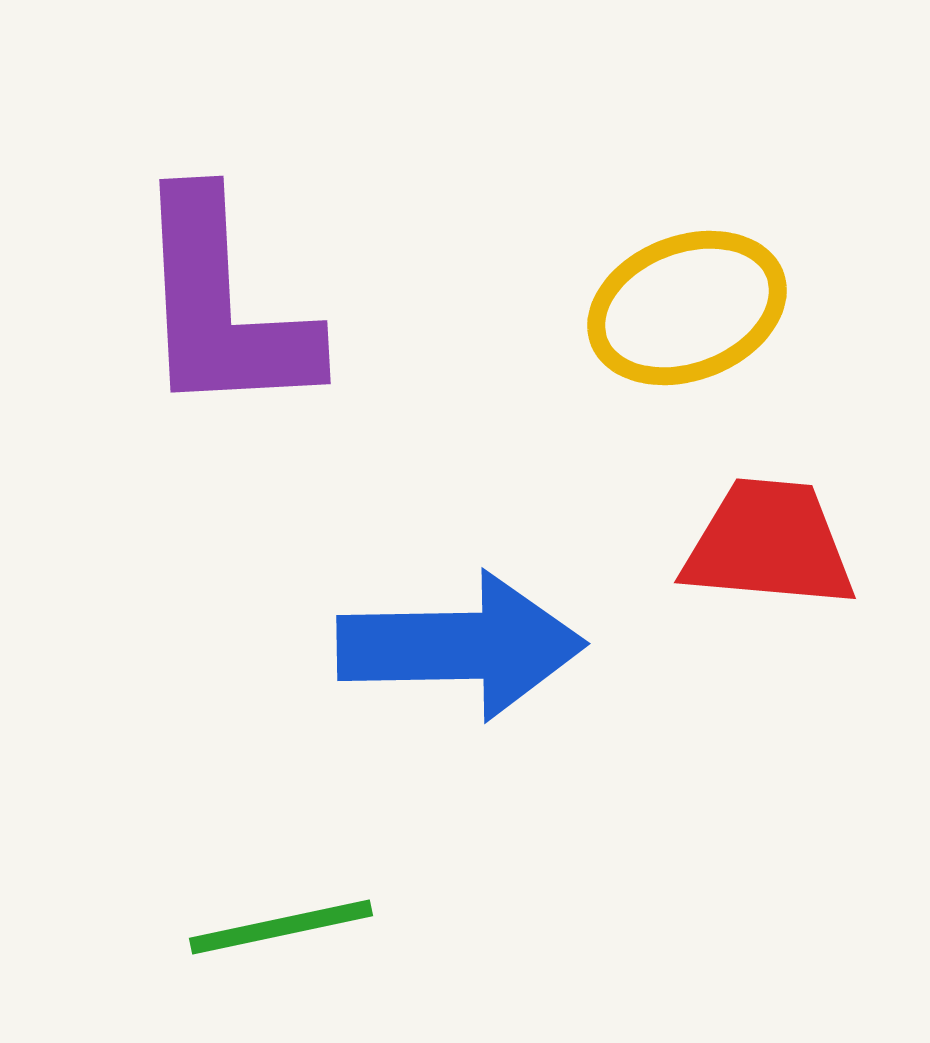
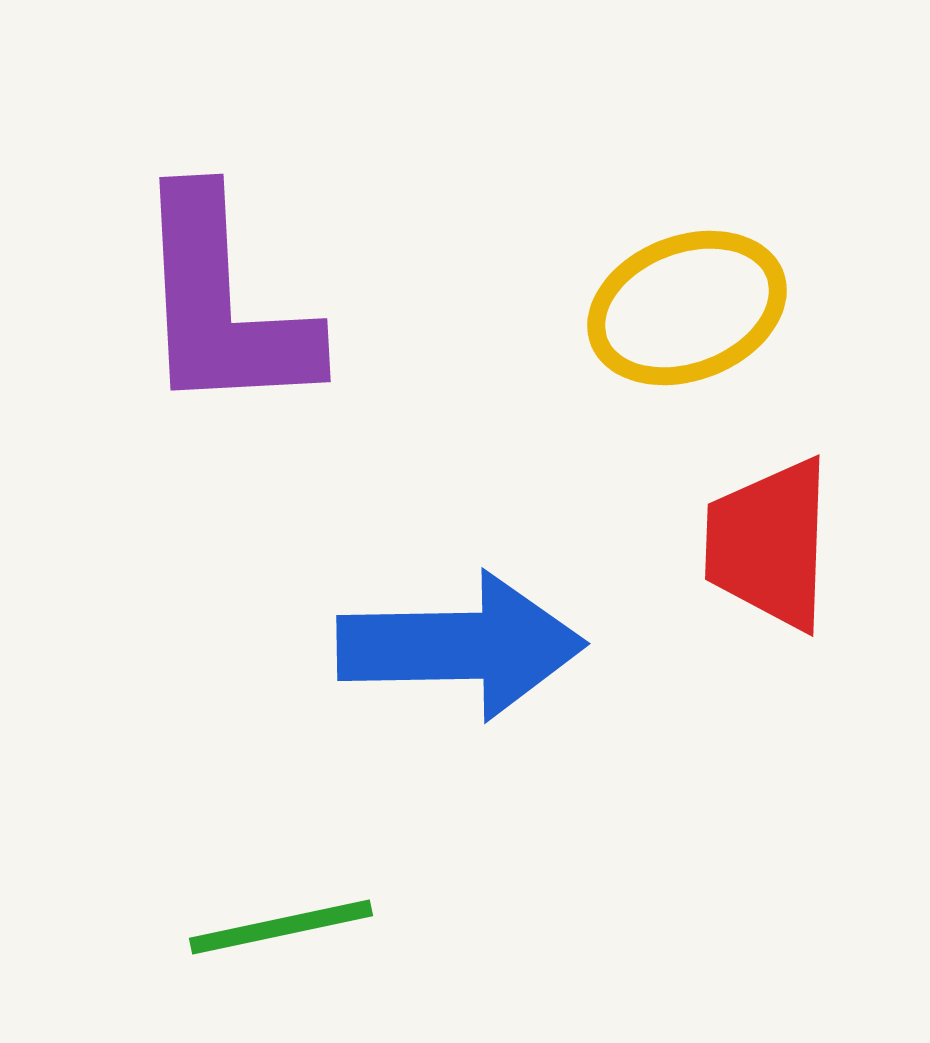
purple L-shape: moved 2 px up
red trapezoid: rotated 93 degrees counterclockwise
